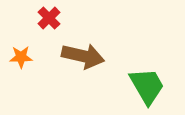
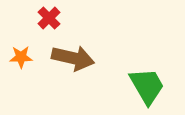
brown arrow: moved 10 px left, 2 px down
